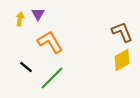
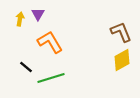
brown L-shape: moved 1 px left
green line: moved 1 px left; rotated 28 degrees clockwise
